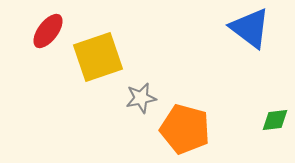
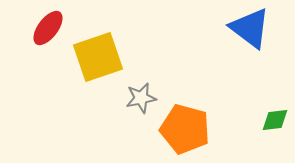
red ellipse: moved 3 px up
